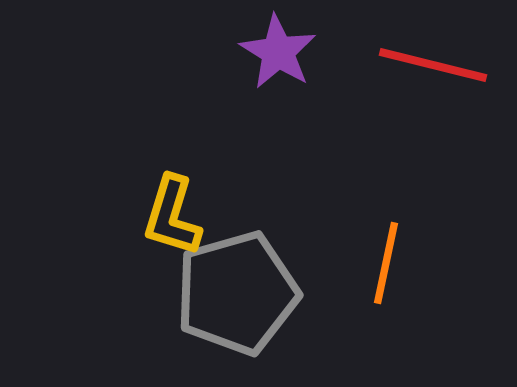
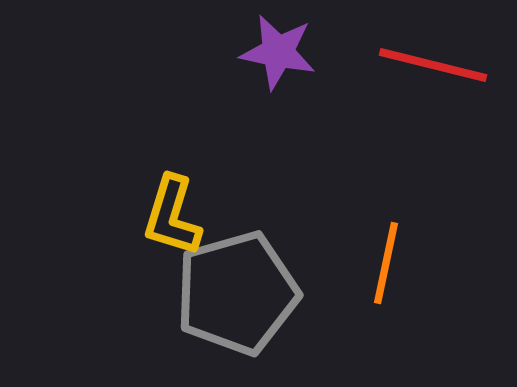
purple star: rotated 20 degrees counterclockwise
